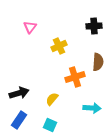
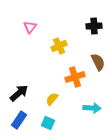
brown semicircle: rotated 30 degrees counterclockwise
black arrow: rotated 24 degrees counterclockwise
cyan square: moved 2 px left, 2 px up
